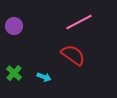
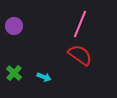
pink line: moved 1 px right, 2 px down; rotated 40 degrees counterclockwise
red semicircle: moved 7 px right
